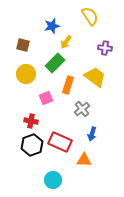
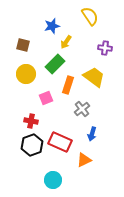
green rectangle: moved 1 px down
yellow trapezoid: moved 1 px left
orange triangle: rotated 28 degrees counterclockwise
